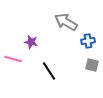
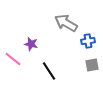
gray arrow: moved 1 px down
purple star: moved 2 px down
pink line: rotated 24 degrees clockwise
gray square: rotated 24 degrees counterclockwise
